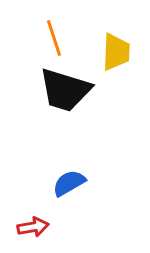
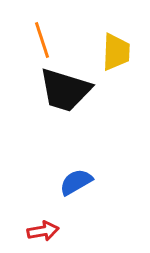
orange line: moved 12 px left, 2 px down
blue semicircle: moved 7 px right, 1 px up
red arrow: moved 10 px right, 4 px down
